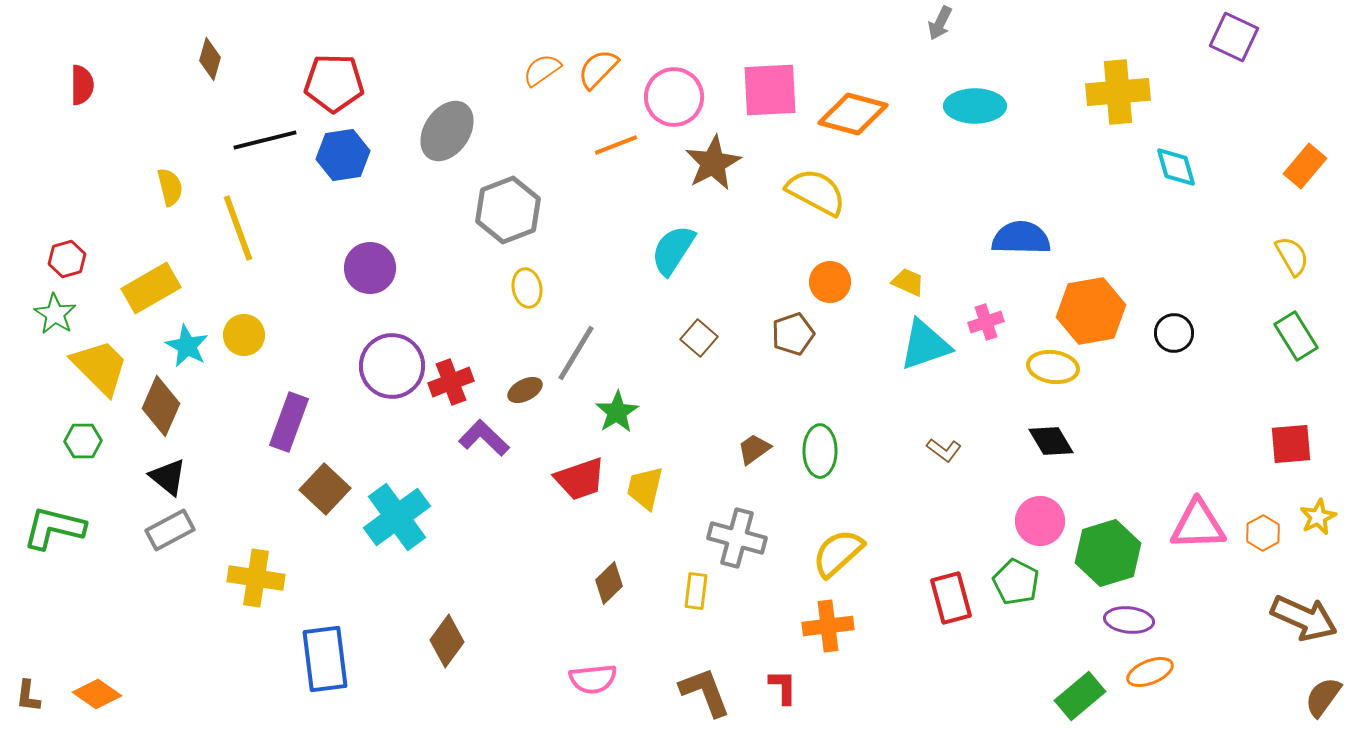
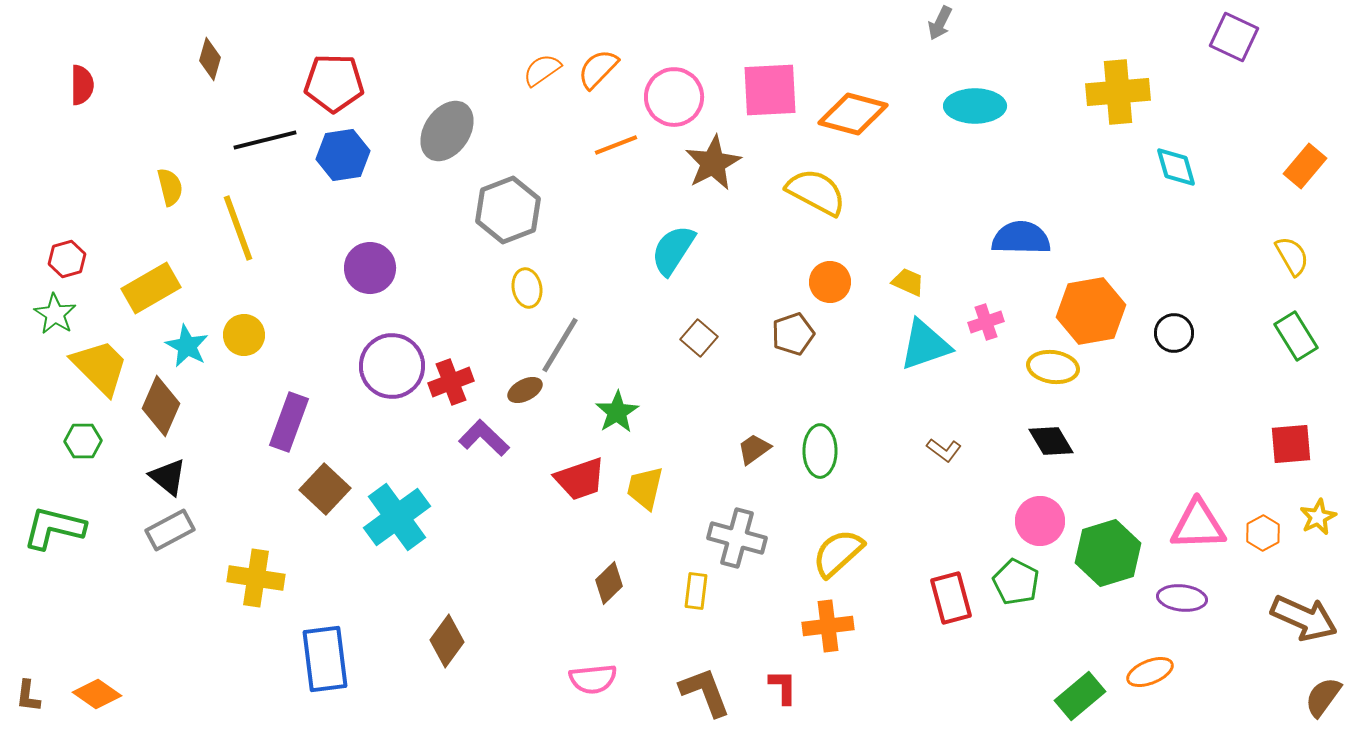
gray line at (576, 353): moved 16 px left, 8 px up
purple ellipse at (1129, 620): moved 53 px right, 22 px up
